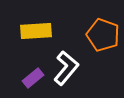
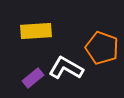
orange pentagon: moved 1 px left, 13 px down
white L-shape: rotated 100 degrees counterclockwise
